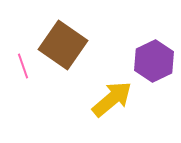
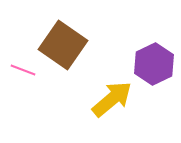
purple hexagon: moved 3 px down
pink line: moved 4 px down; rotated 50 degrees counterclockwise
